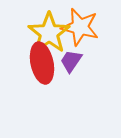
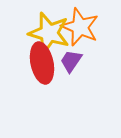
orange star: rotated 9 degrees clockwise
yellow star: rotated 21 degrees counterclockwise
